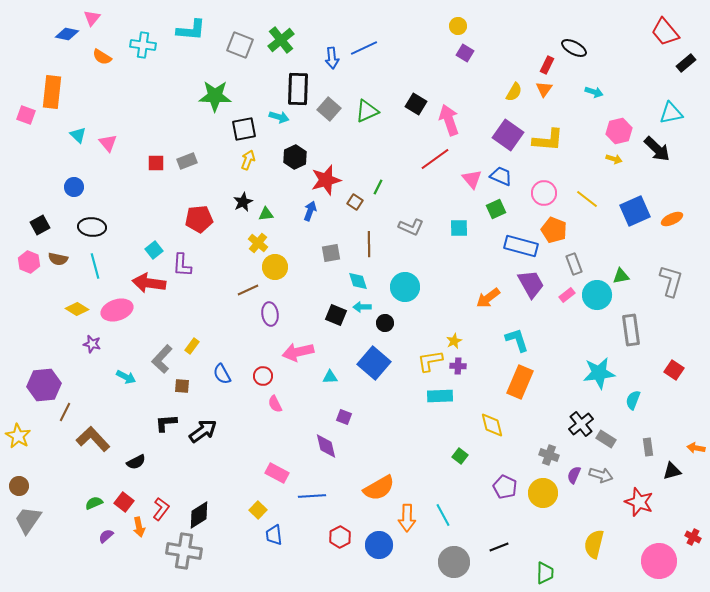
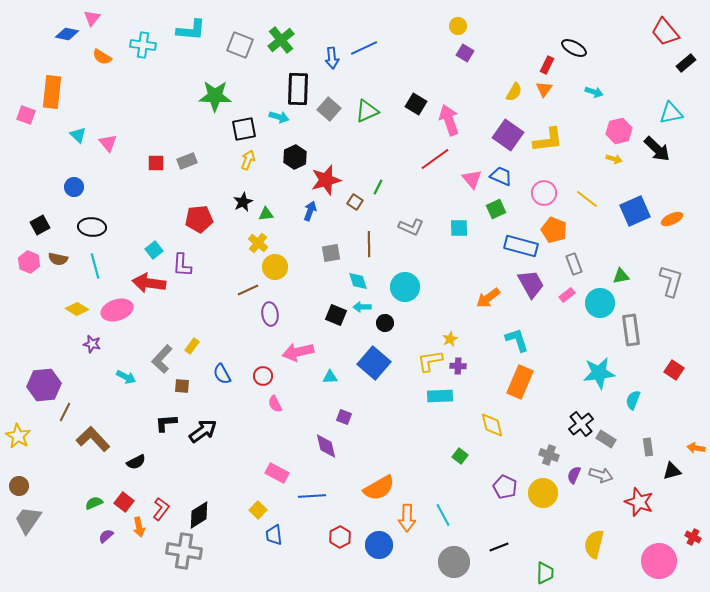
yellow L-shape at (548, 140): rotated 12 degrees counterclockwise
cyan circle at (597, 295): moved 3 px right, 8 px down
yellow star at (454, 341): moved 4 px left, 2 px up
